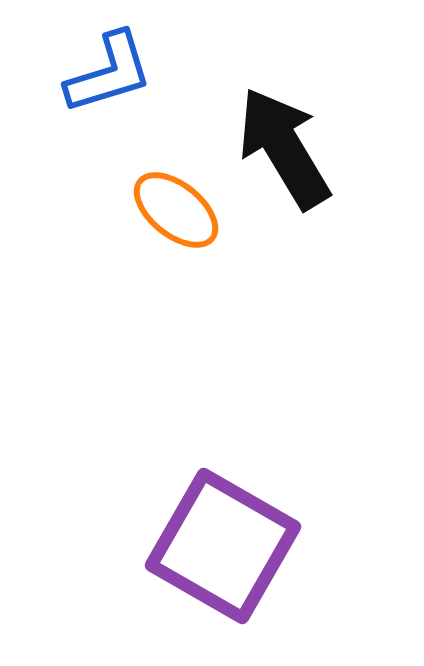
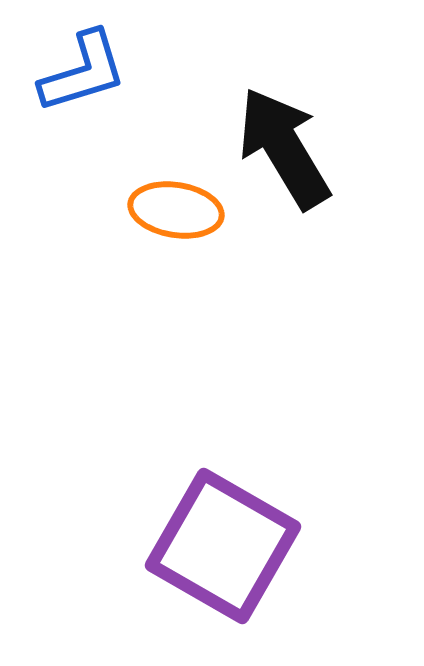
blue L-shape: moved 26 px left, 1 px up
orange ellipse: rotated 30 degrees counterclockwise
